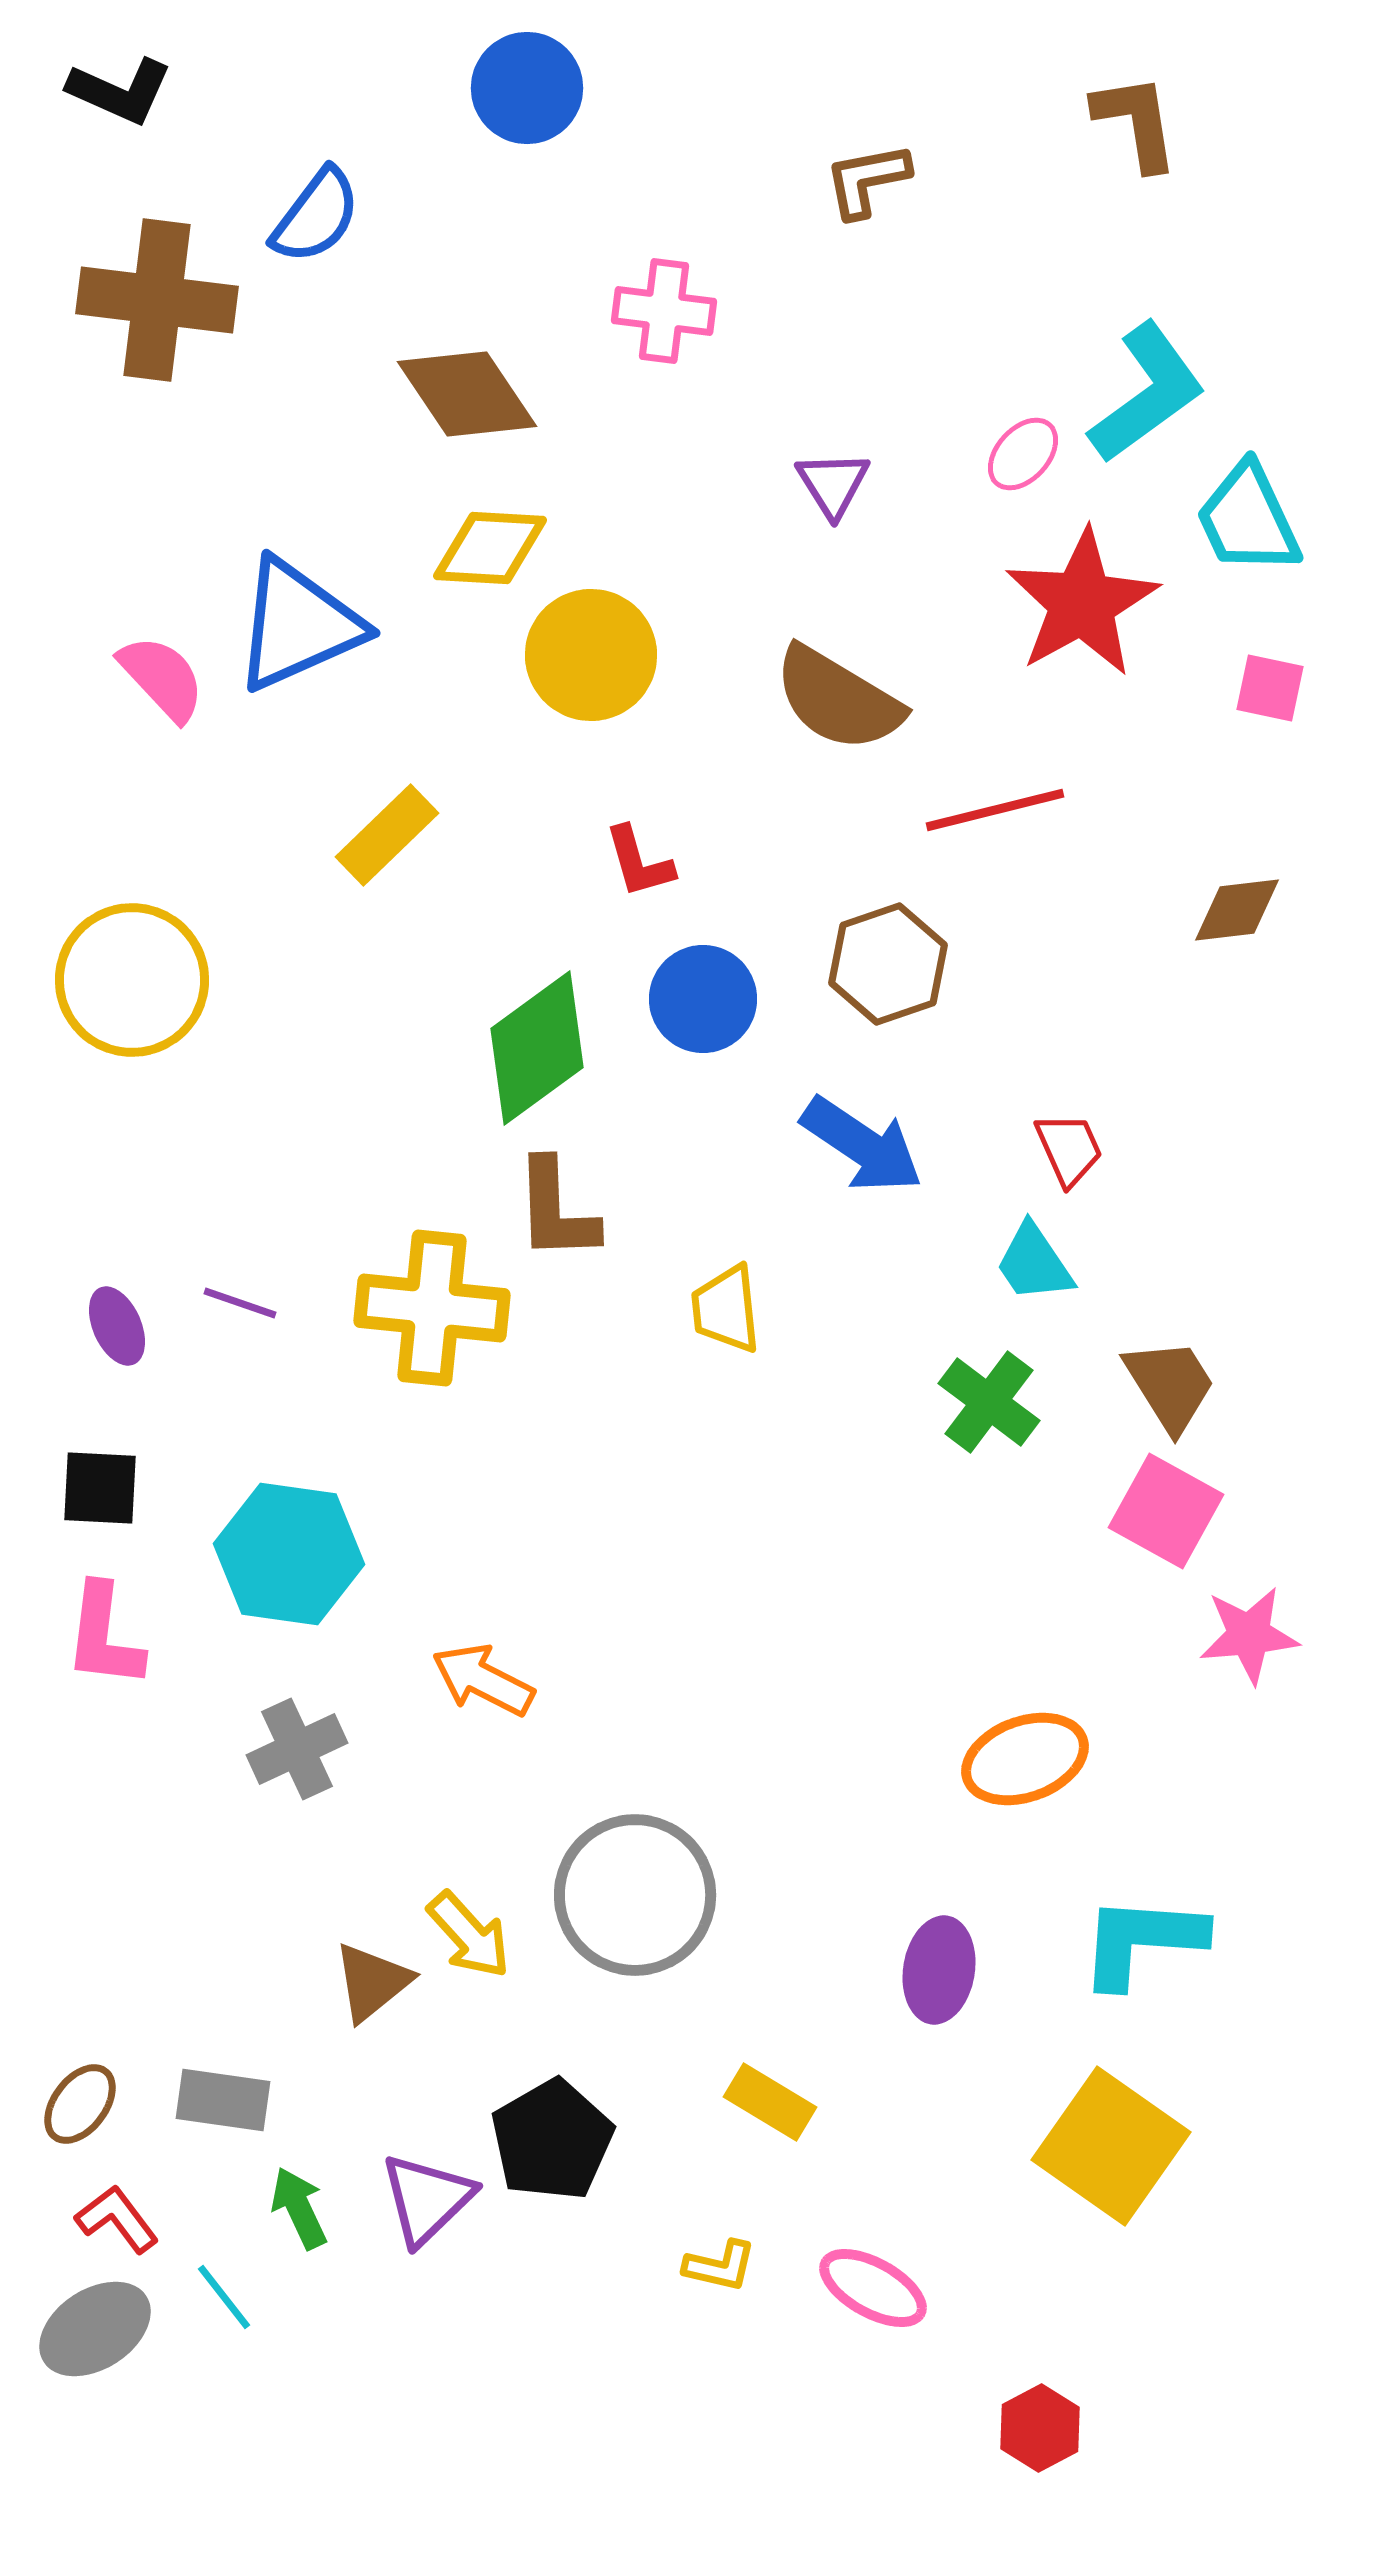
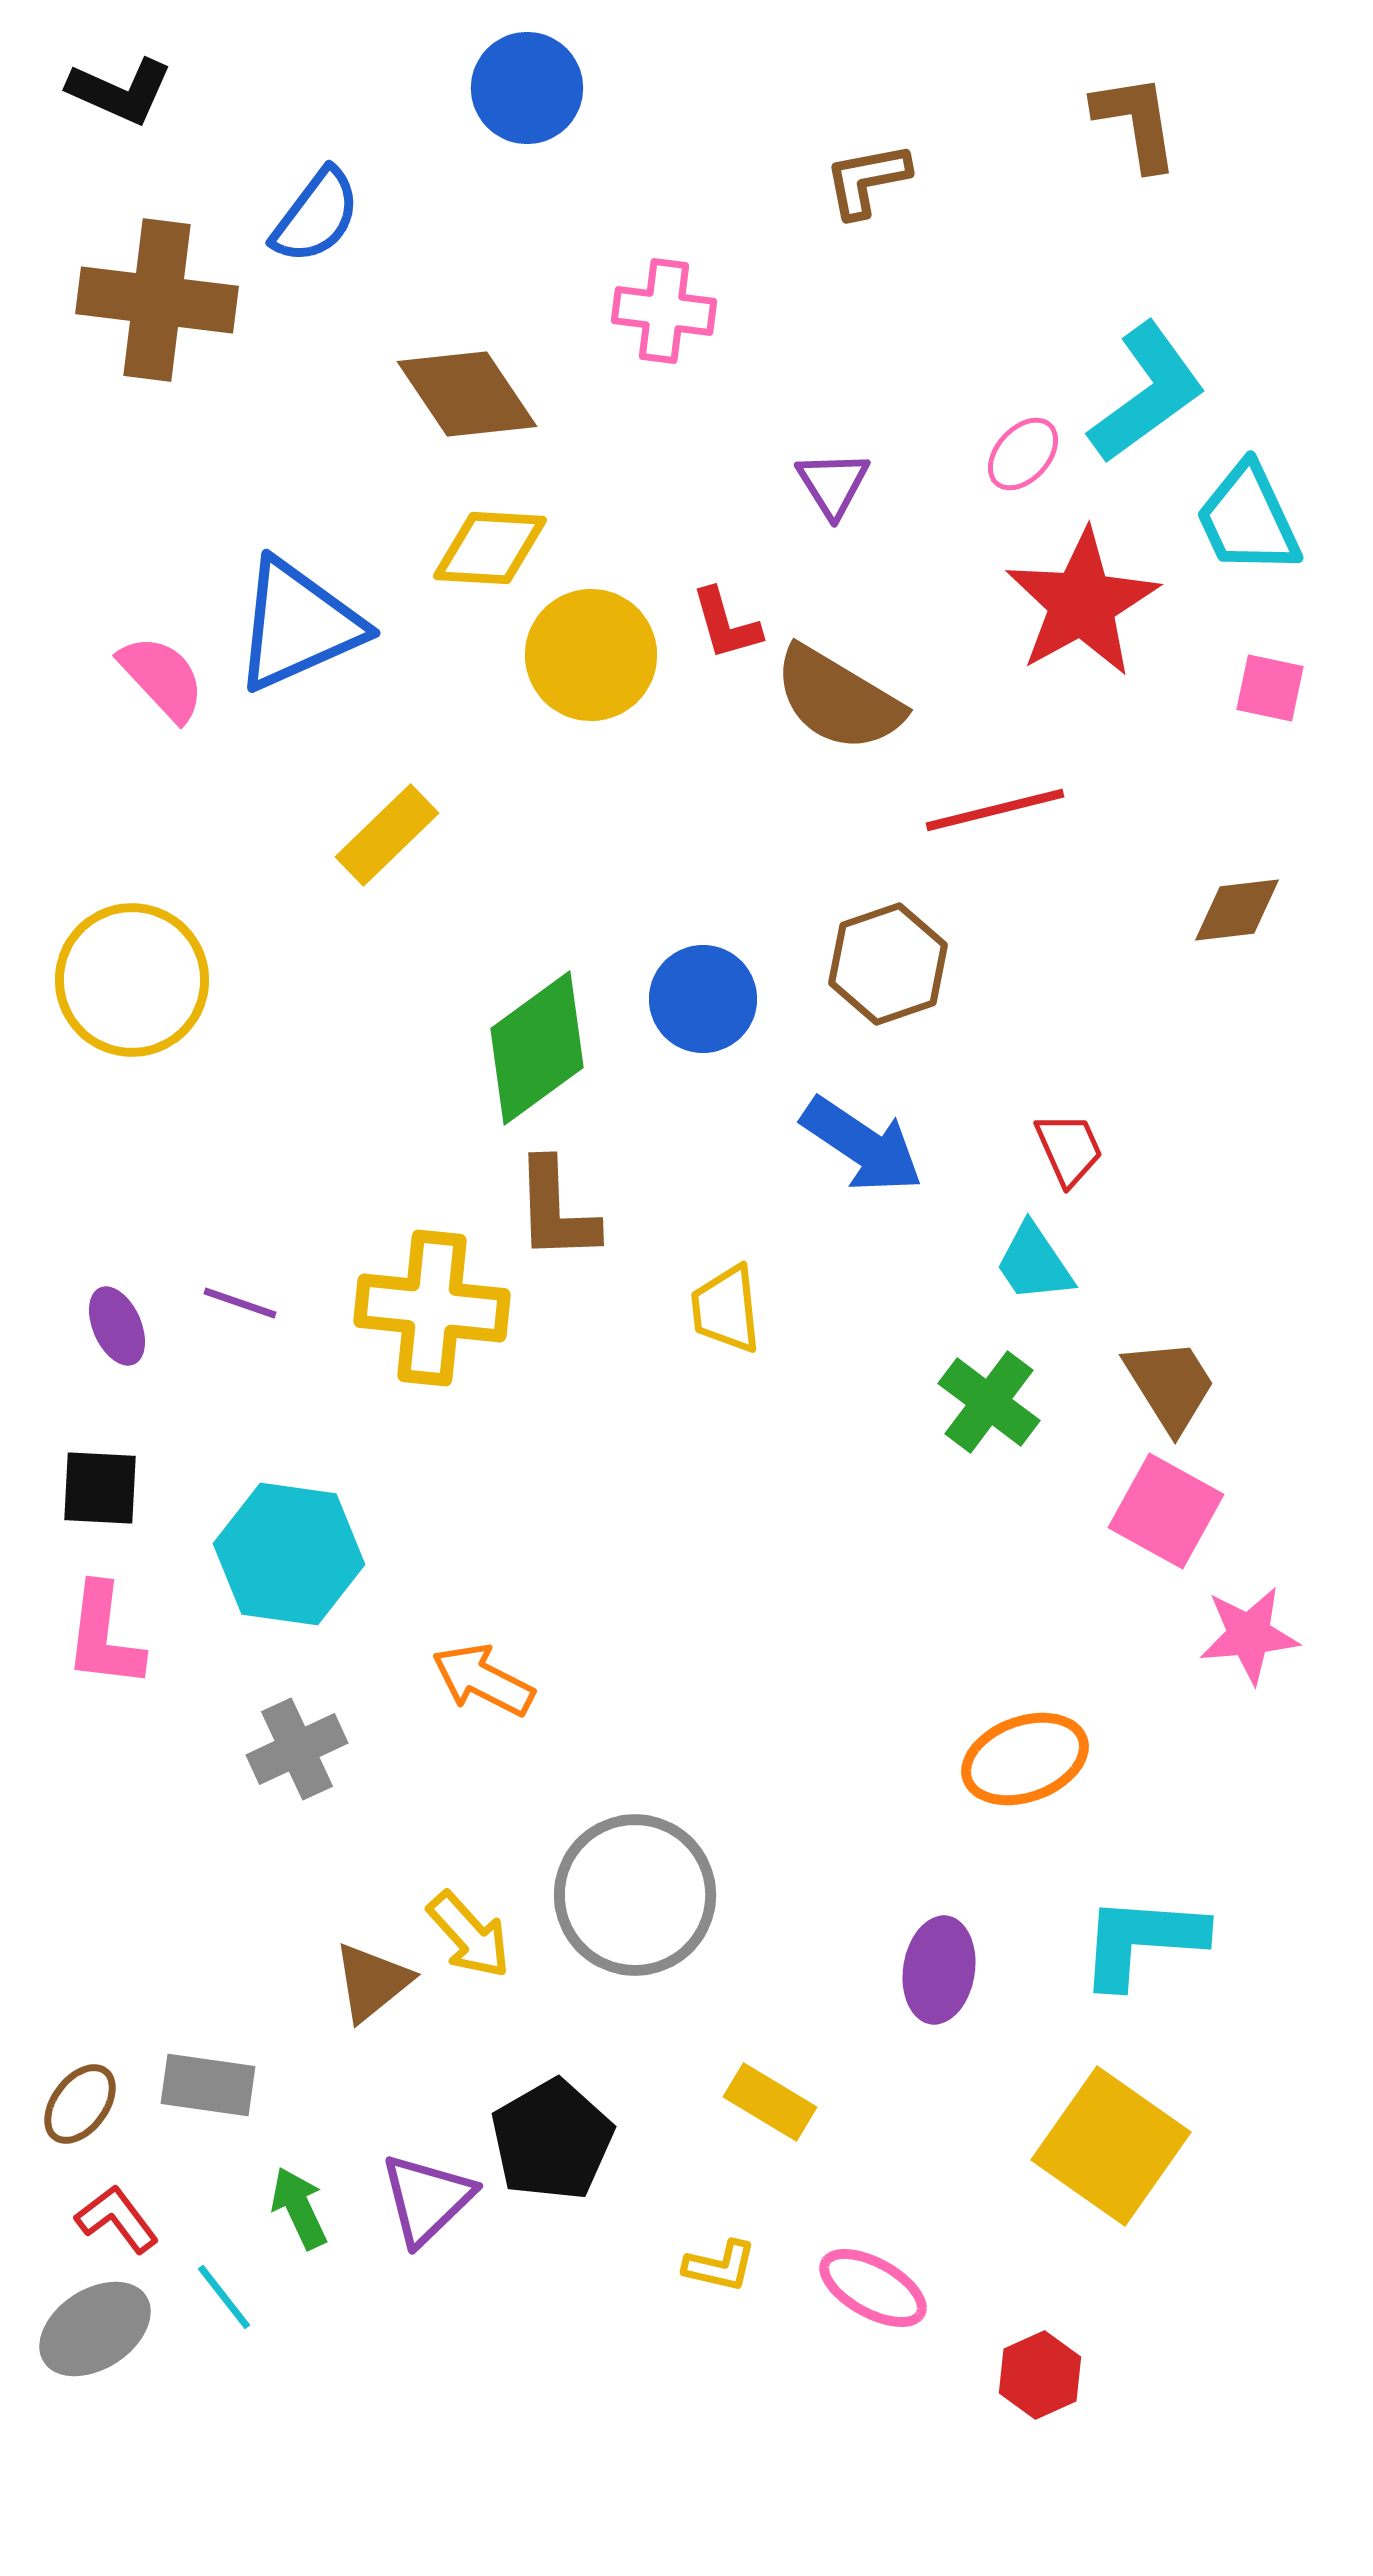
red L-shape at (639, 862): moved 87 px right, 238 px up
gray rectangle at (223, 2100): moved 15 px left, 15 px up
red hexagon at (1040, 2428): moved 53 px up; rotated 4 degrees clockwise
